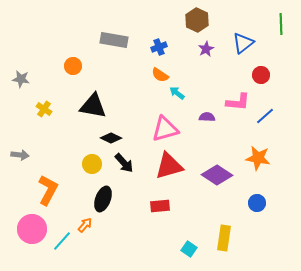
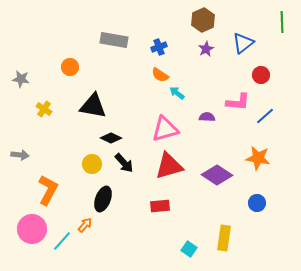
brown hexagon: moved 6 px right; rotated 10 degrees clockwise
green line: moved 1 px right, 2 px up
orange circle: moved 3 px left, 1 px down
